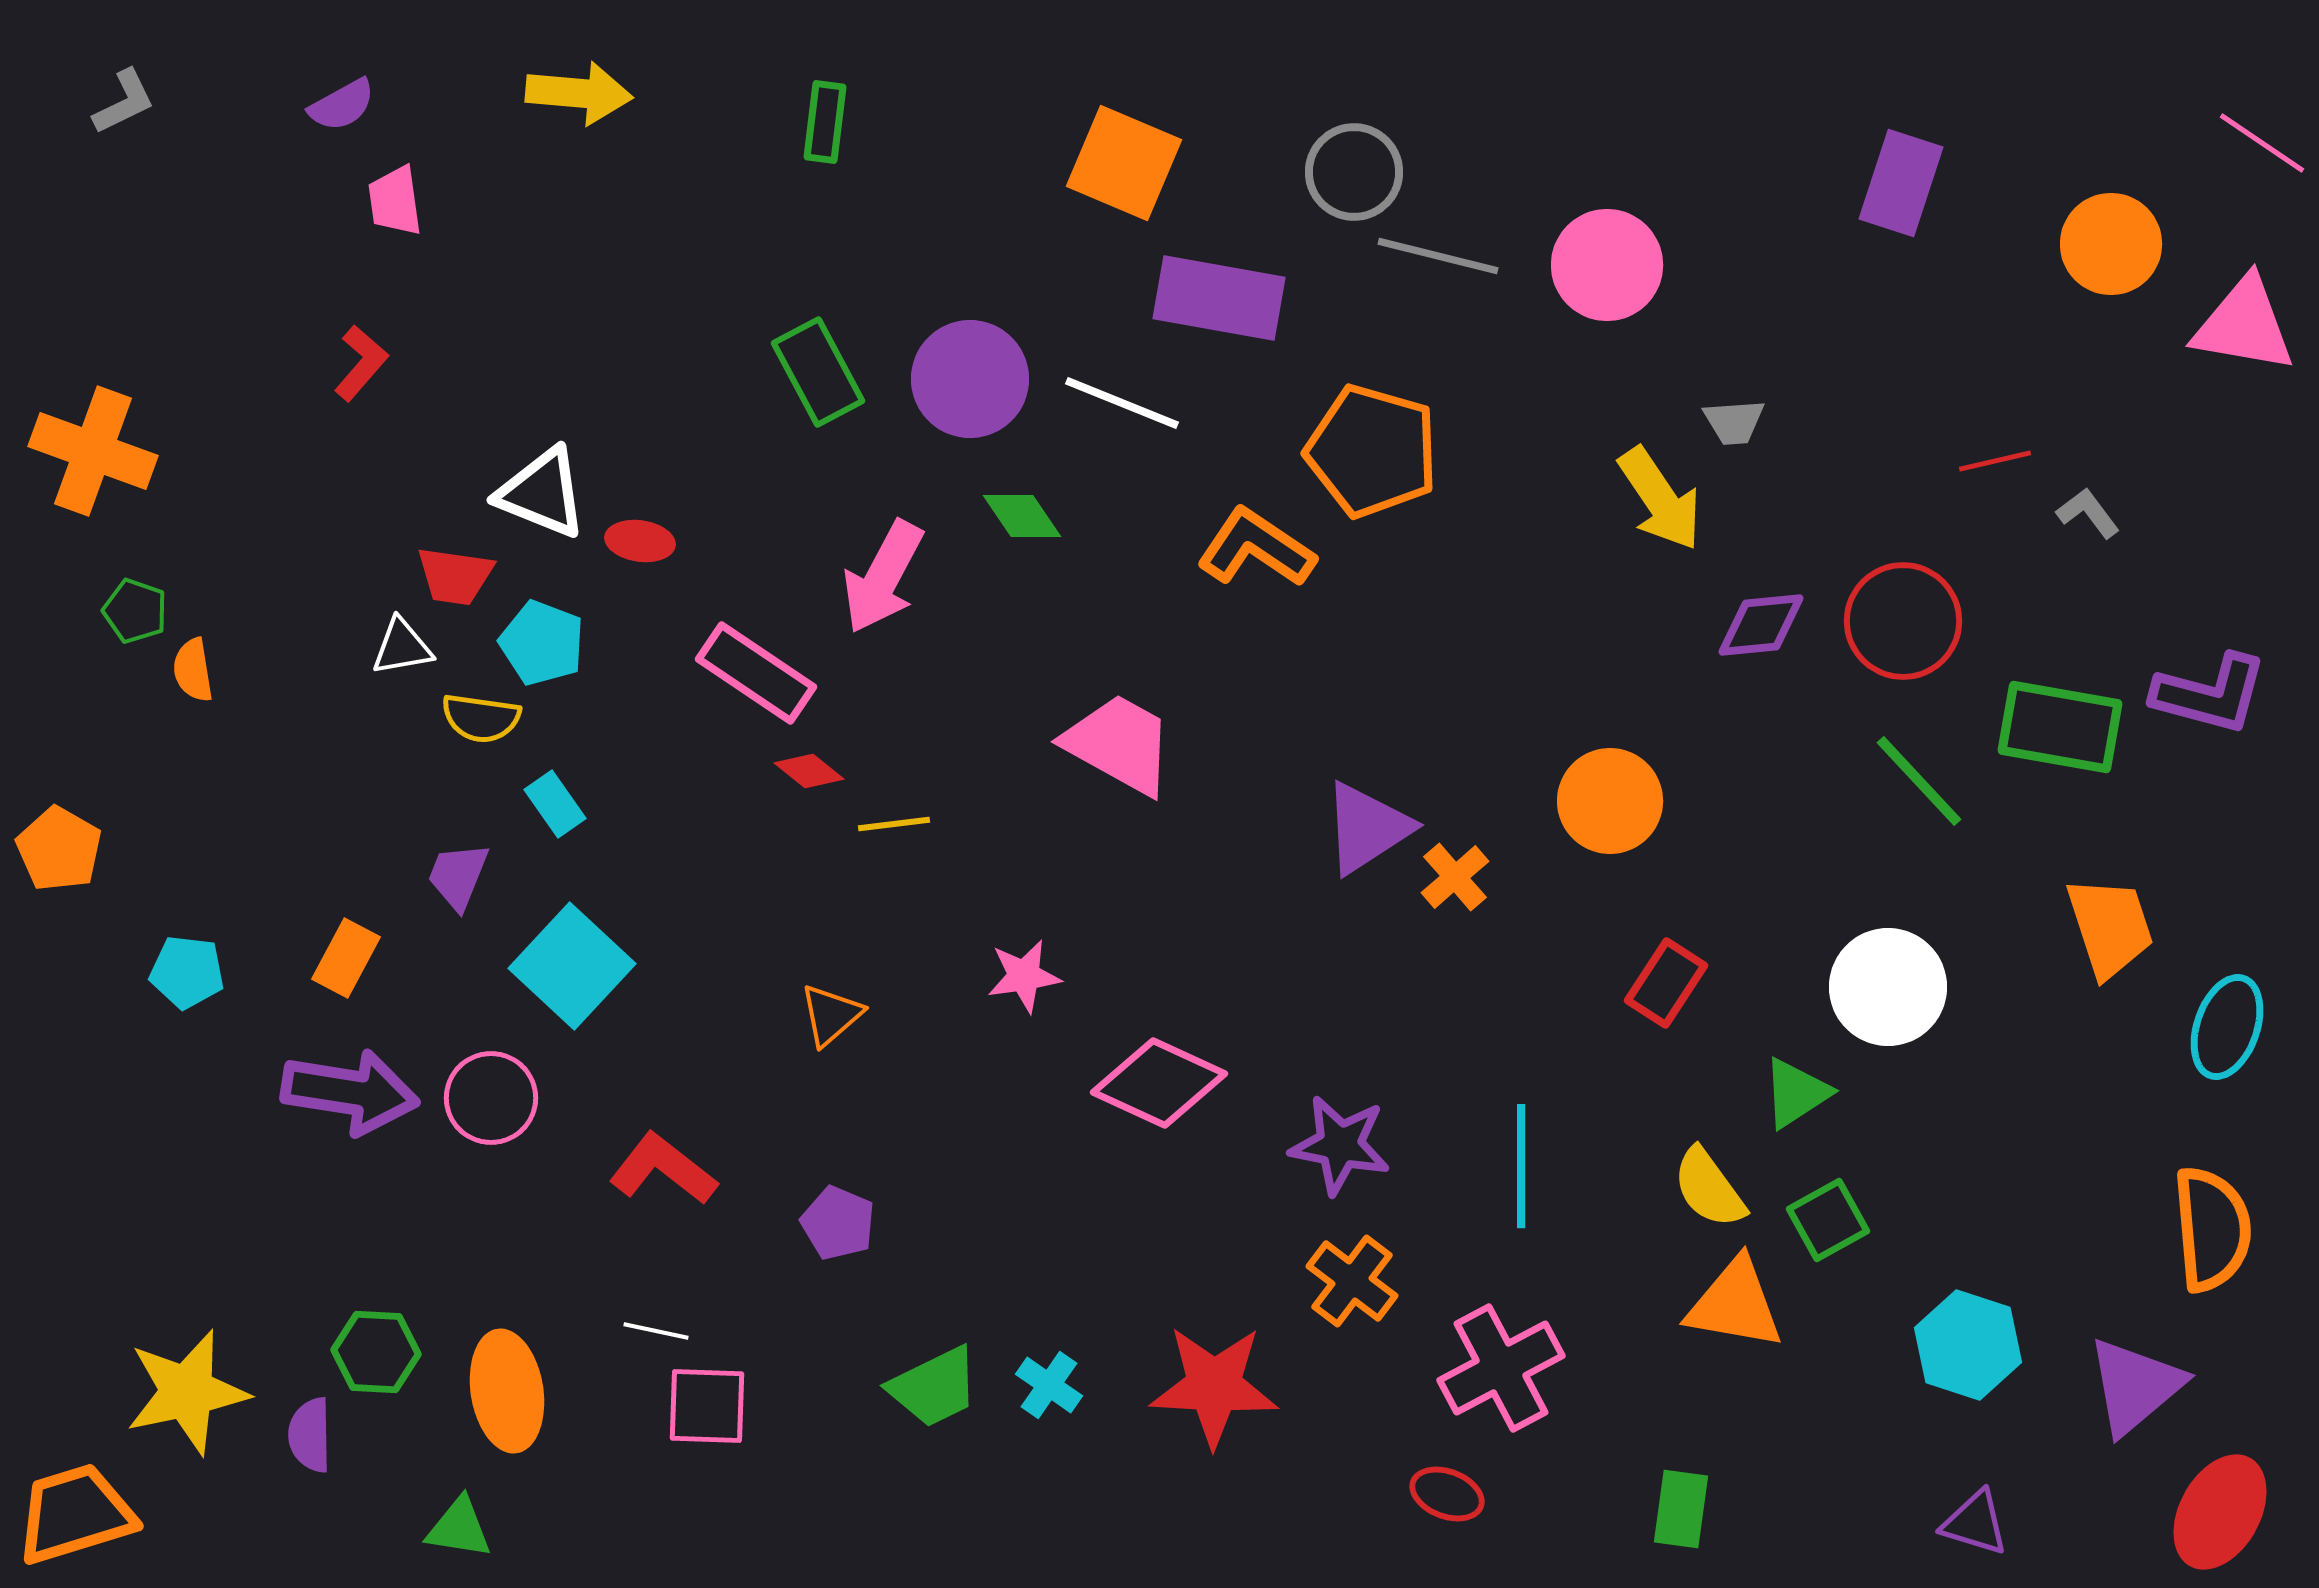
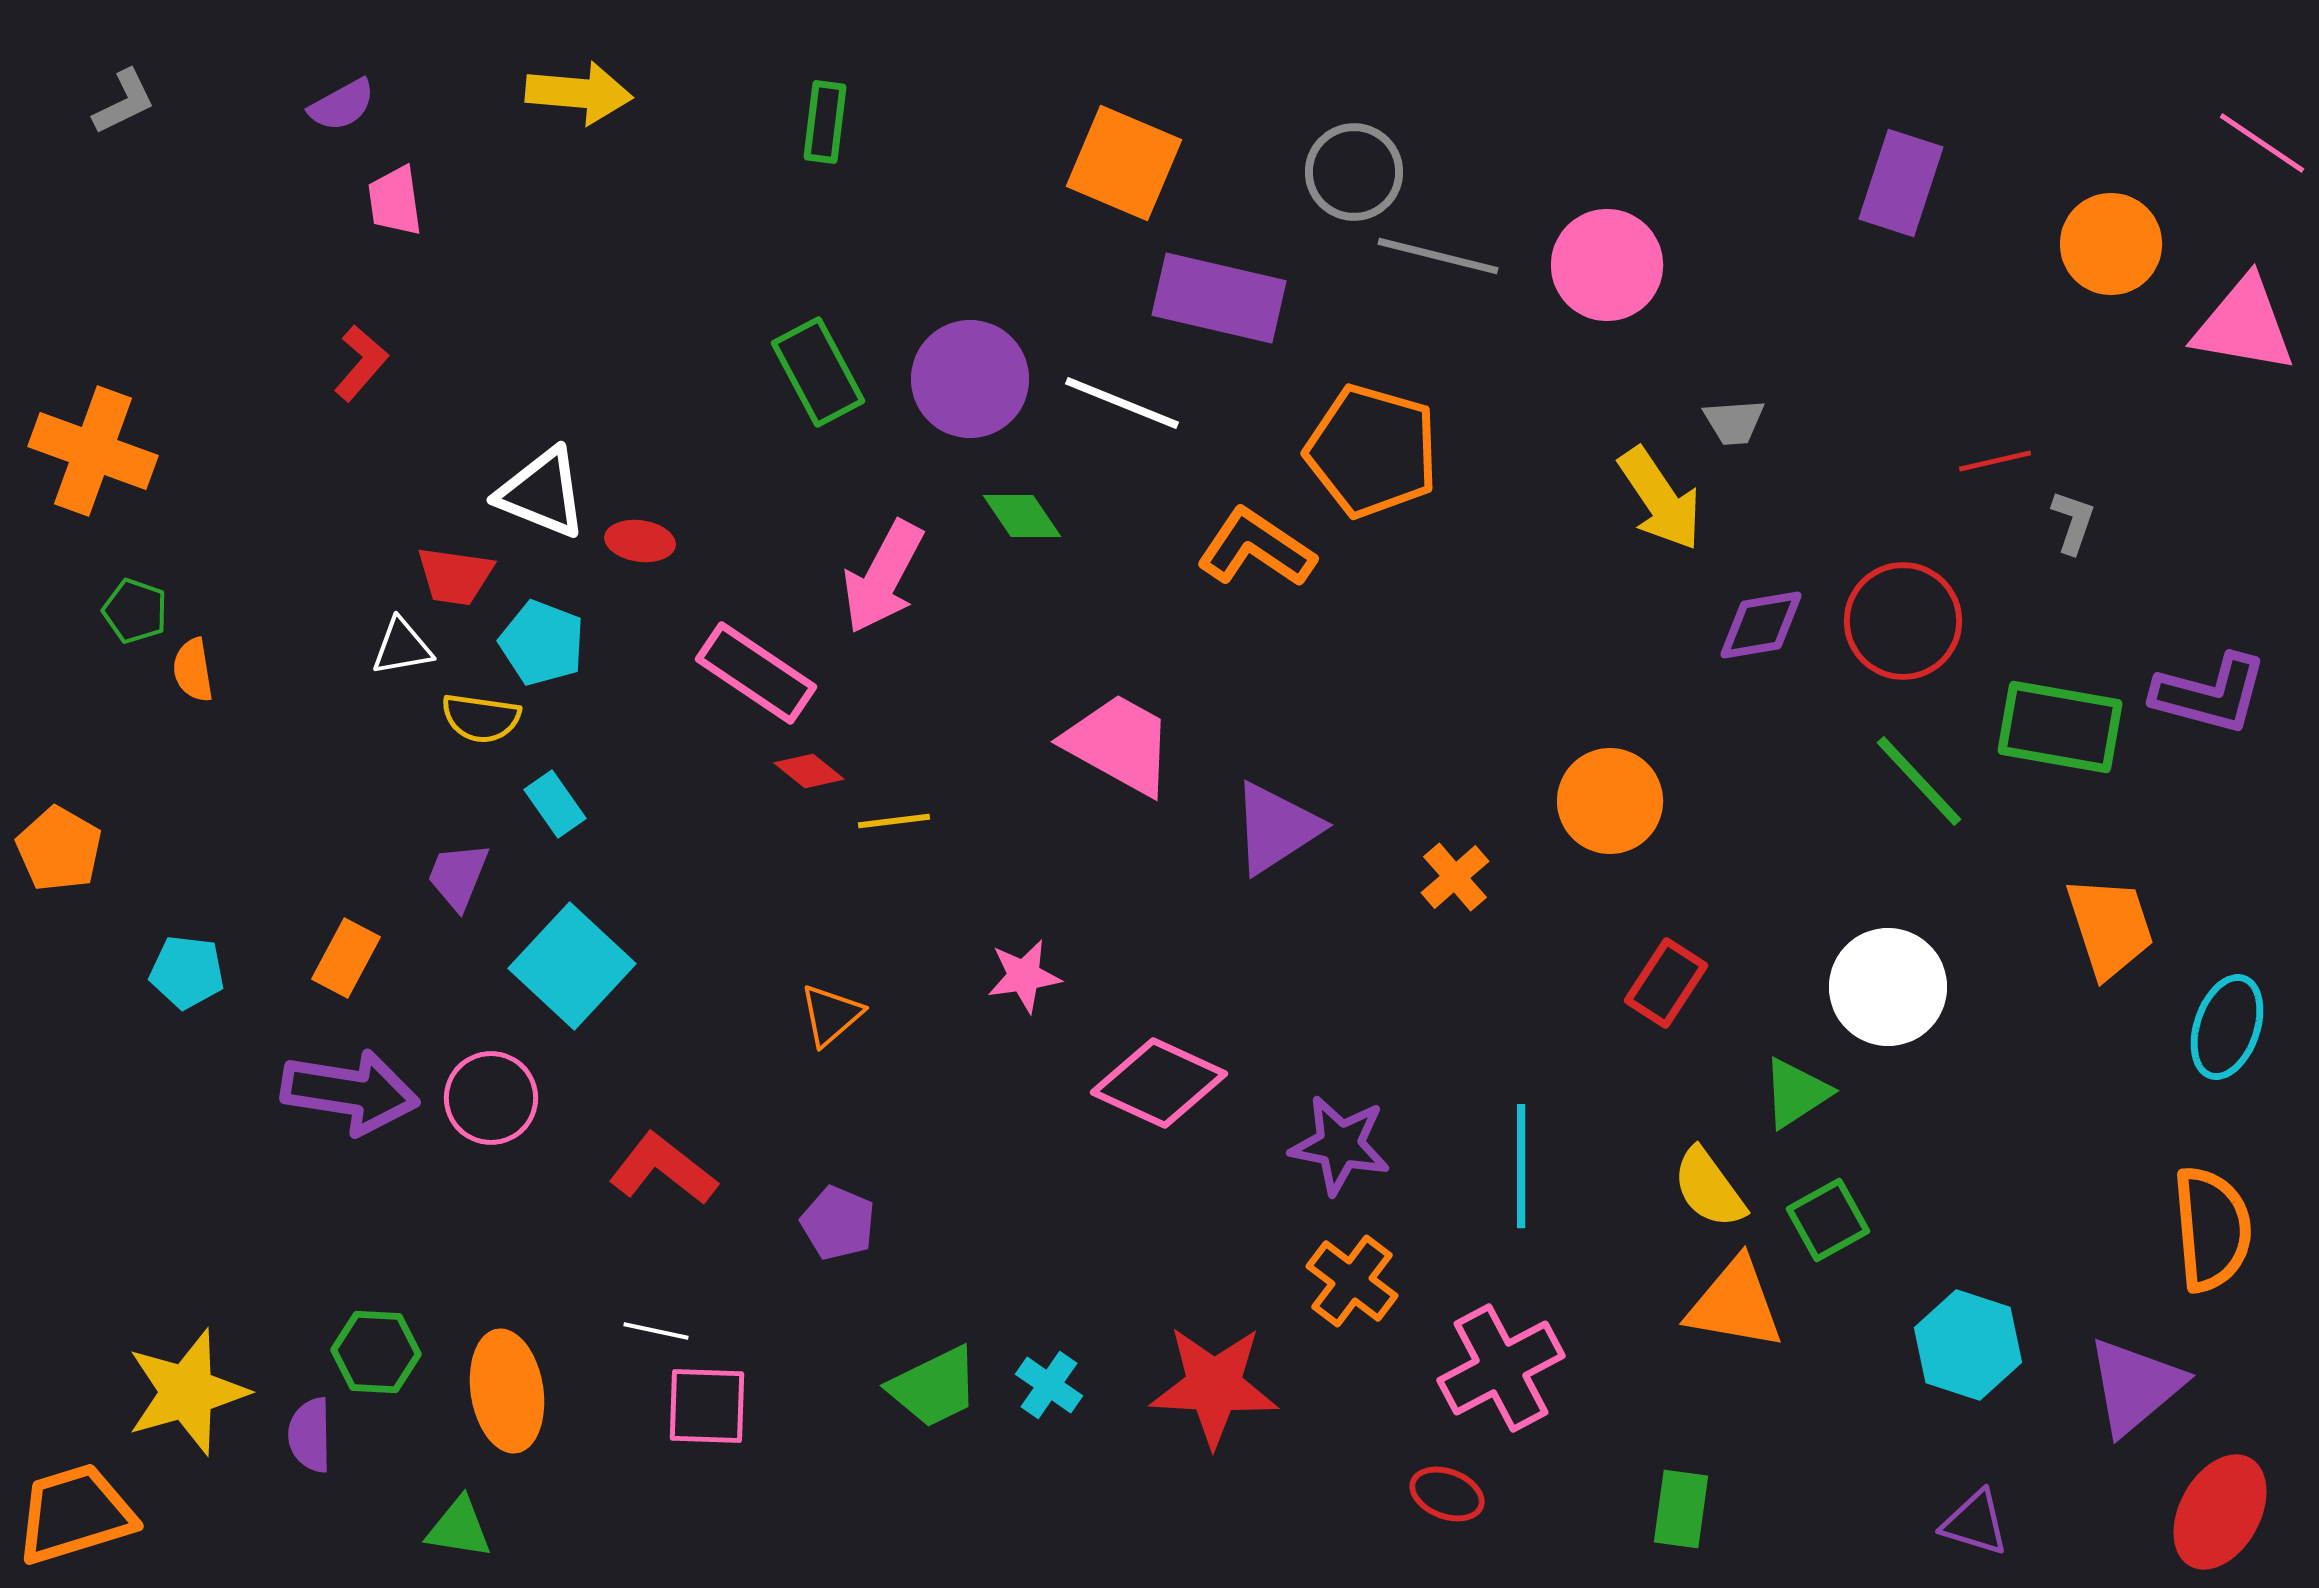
purple rectangle at (1219, 298): rotated 3 degrees clockwise
gray L-shape at (2088, 513): moved 15 px left, 9 px down; rotated 56 degrees clockwise
purple diamond at (1761, 625): rotated 4 degrees counterclockwise
yellow line at (894, 824): moved 3 px up
purple triangle at (1367, 828): moved 91 px left
yellow star at (187, 1392): rotated 4 degrees counterclockwise
